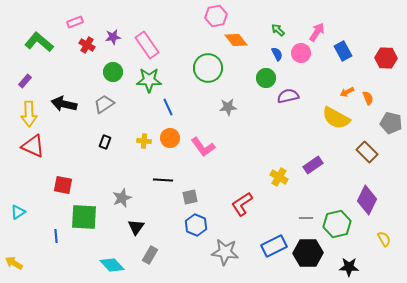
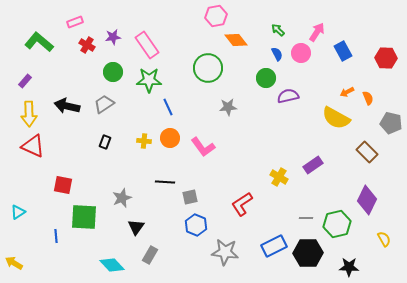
black arrow at (64, 104): moved 3 px right, 2 px down
black line at (163, 180): moved 2 px right, 2 px down
